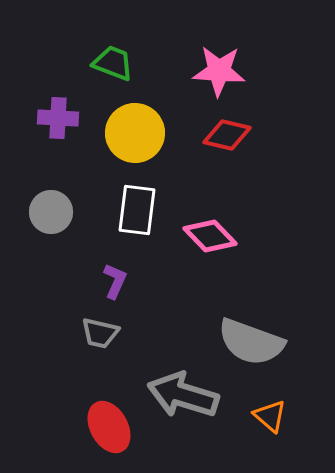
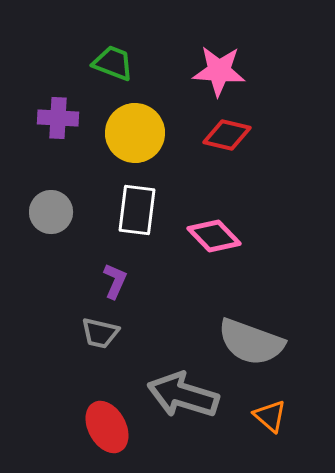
pink diamond: moved 4 px right
red ellipse: moved 2 px left
